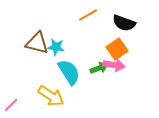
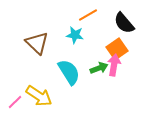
black semicircle: rotated 30 degrees clockwise
brown triangle: rotated 30 degrees clockwise
cyan star: moved 19 px right, 12 px up
pink arrow: rotated 90 degrees counterclockwise
yellow arrow: moved 12 px left
pink line: moved 4 px right, 3 px up
